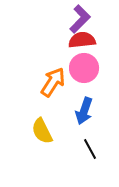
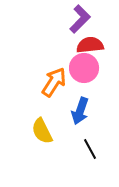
red semicircle: moved 8 px right, 5 px down
orange arrow: moved 1 px right
blue arrow: moved 4 px left
